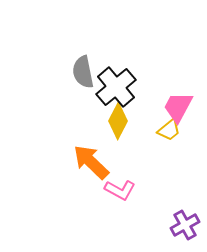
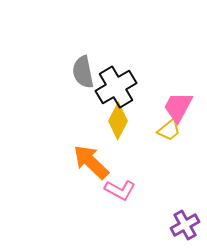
black cross: rotated 9 degrees clockwise
